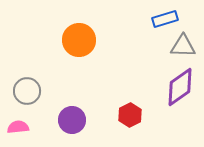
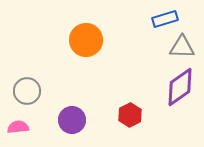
orange circle: moved 7 px right
gray triangle: moved 1 px left, 1 px down
